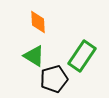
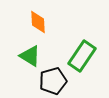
green triangle: moved 4 px left
black pentagon: moved 1 px left, 2 px down
